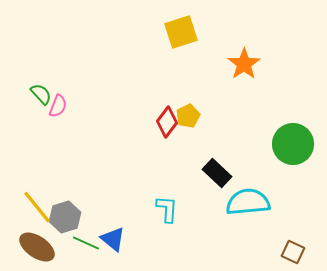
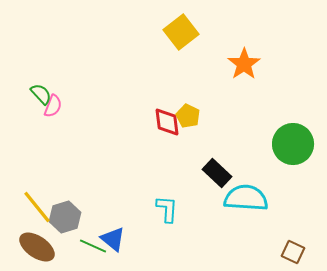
yellow square: rotated 20 degrees counterclockwise
pink semicircle: moved 5 px left
yellow pentagon: rotated 20 degrees counterclockwise
red diamond: rotated 44 degrees counterclockwise
cyan semicircle: moved 2 px left, 4 px up; rotated 9 degrees clockwise
green line: moved 7 px right, 3 px down
